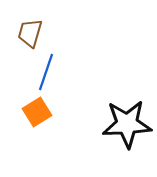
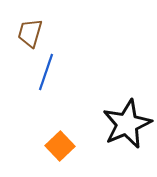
orange square: moved 23 px right, 34 px down; rotated 12 degrees counterclockwise
black star: rotated 21 degrees counterclockwise
